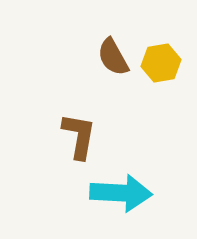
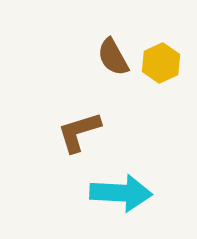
yellow hexagon: rotated 15 degrees counterclockwise
brown L-shape: moved 4 px up; rotated 117 degrees counterclockwise
